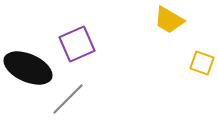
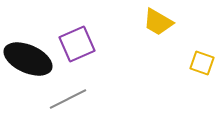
yellow trapezoid: moved 11 px left, 2 px down
black ellipse: moved 9 px up
gray line: rotated 18 degrees clockwise
